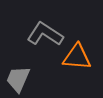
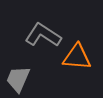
gray L-shape: moved 2 px left, 1 px down
